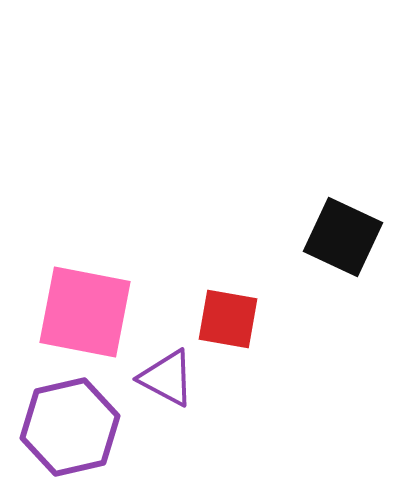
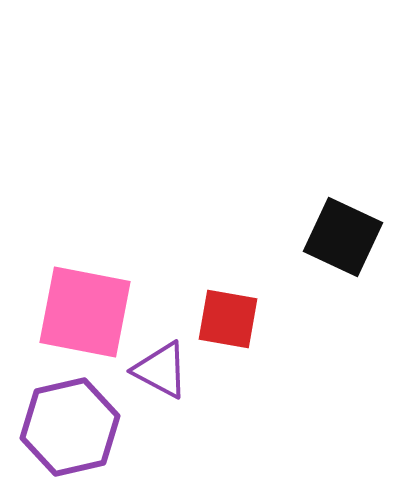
purple triangle: moved 6 px left, 8 px up
